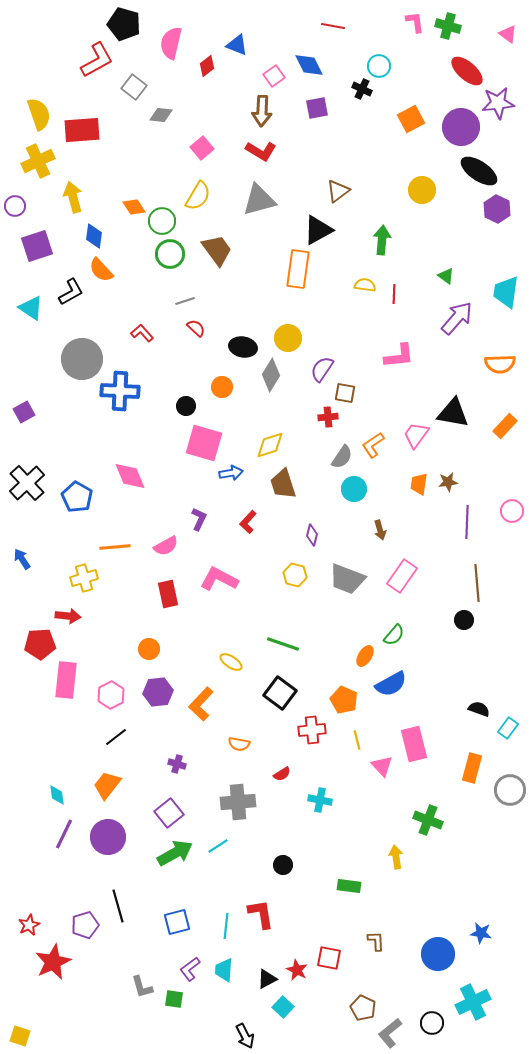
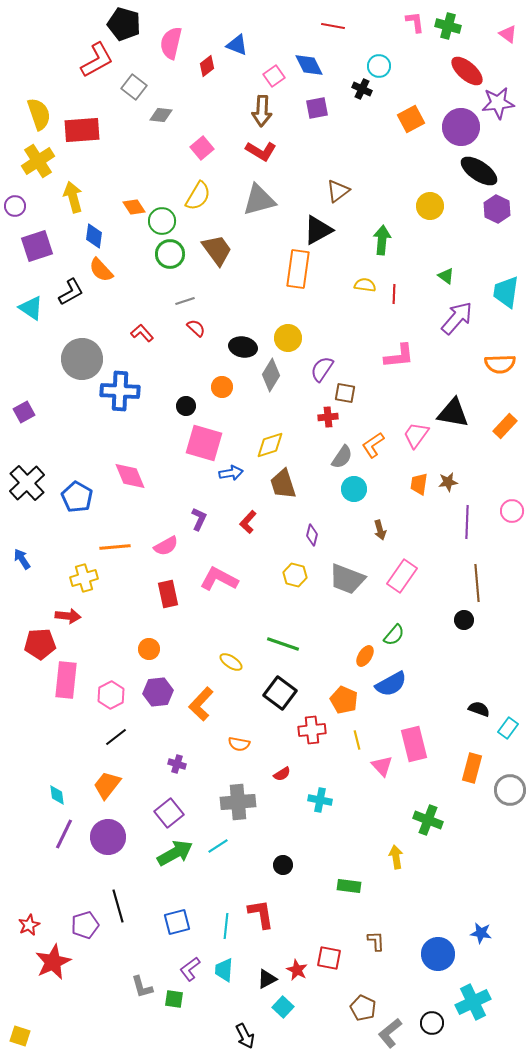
yellow cross at (38, 161): rotated 8 degrees counterclockwise
yellow circle at (422, 190): moved 8 px right, 16 px down
